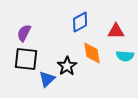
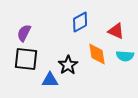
red triangle: rotated 24 degrees clockwise
orange diamond: moved 5 px right, 1 px down
black star: moved 1 px right, 1 px up
blue triangle: moved 3 px right, 1 px down; rotated 42 degrees clockwise
